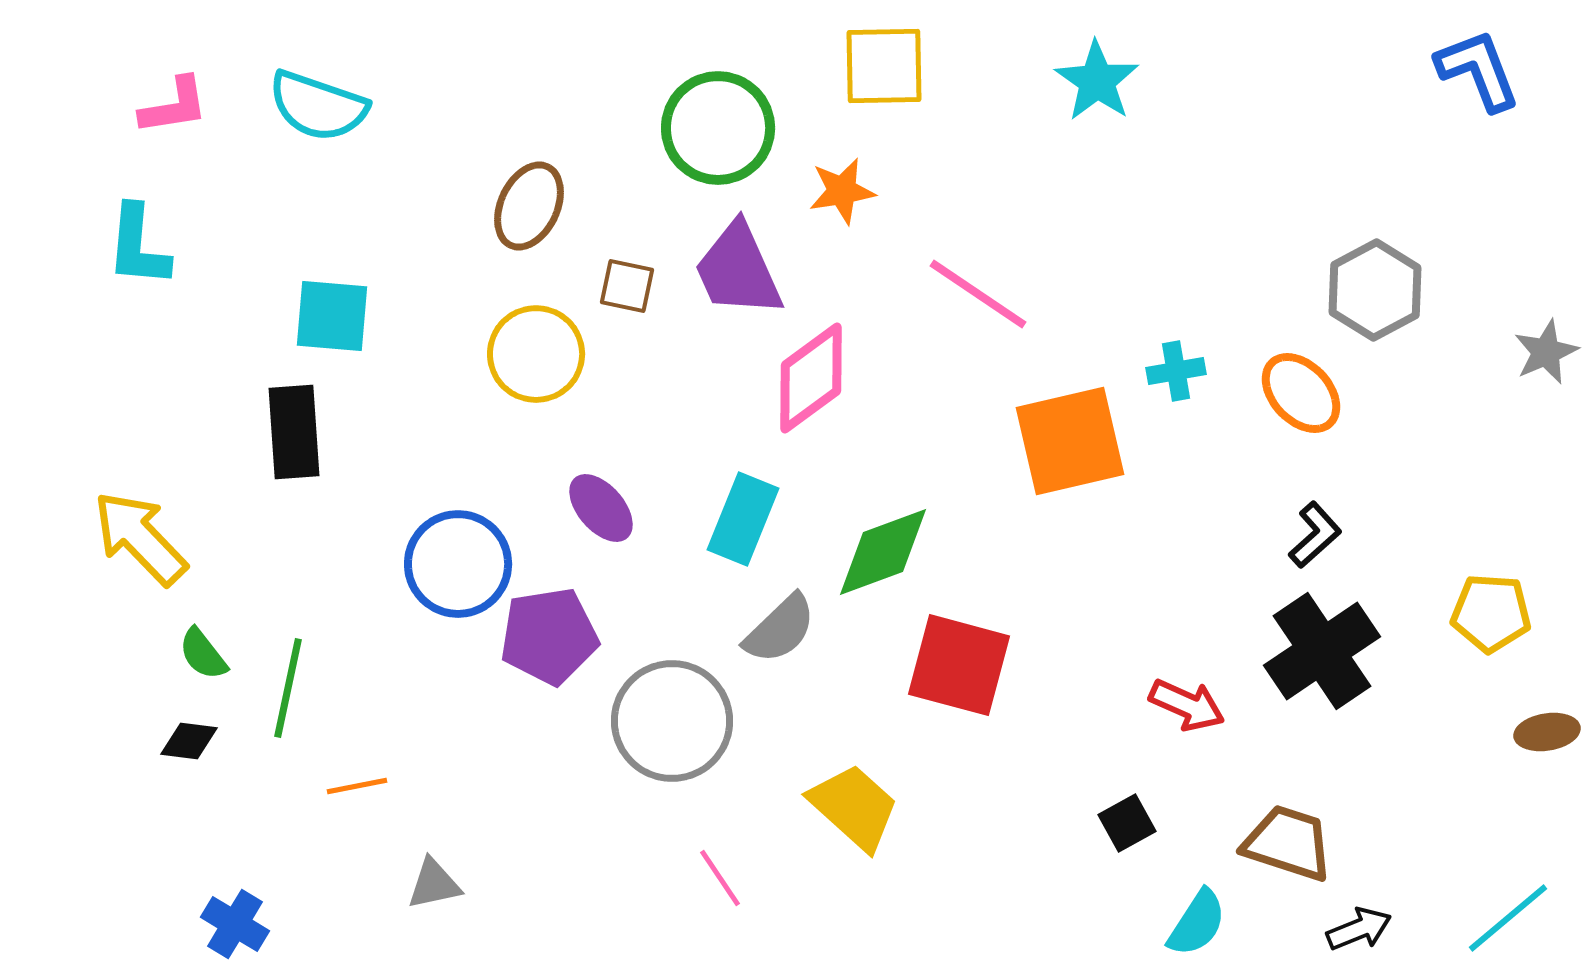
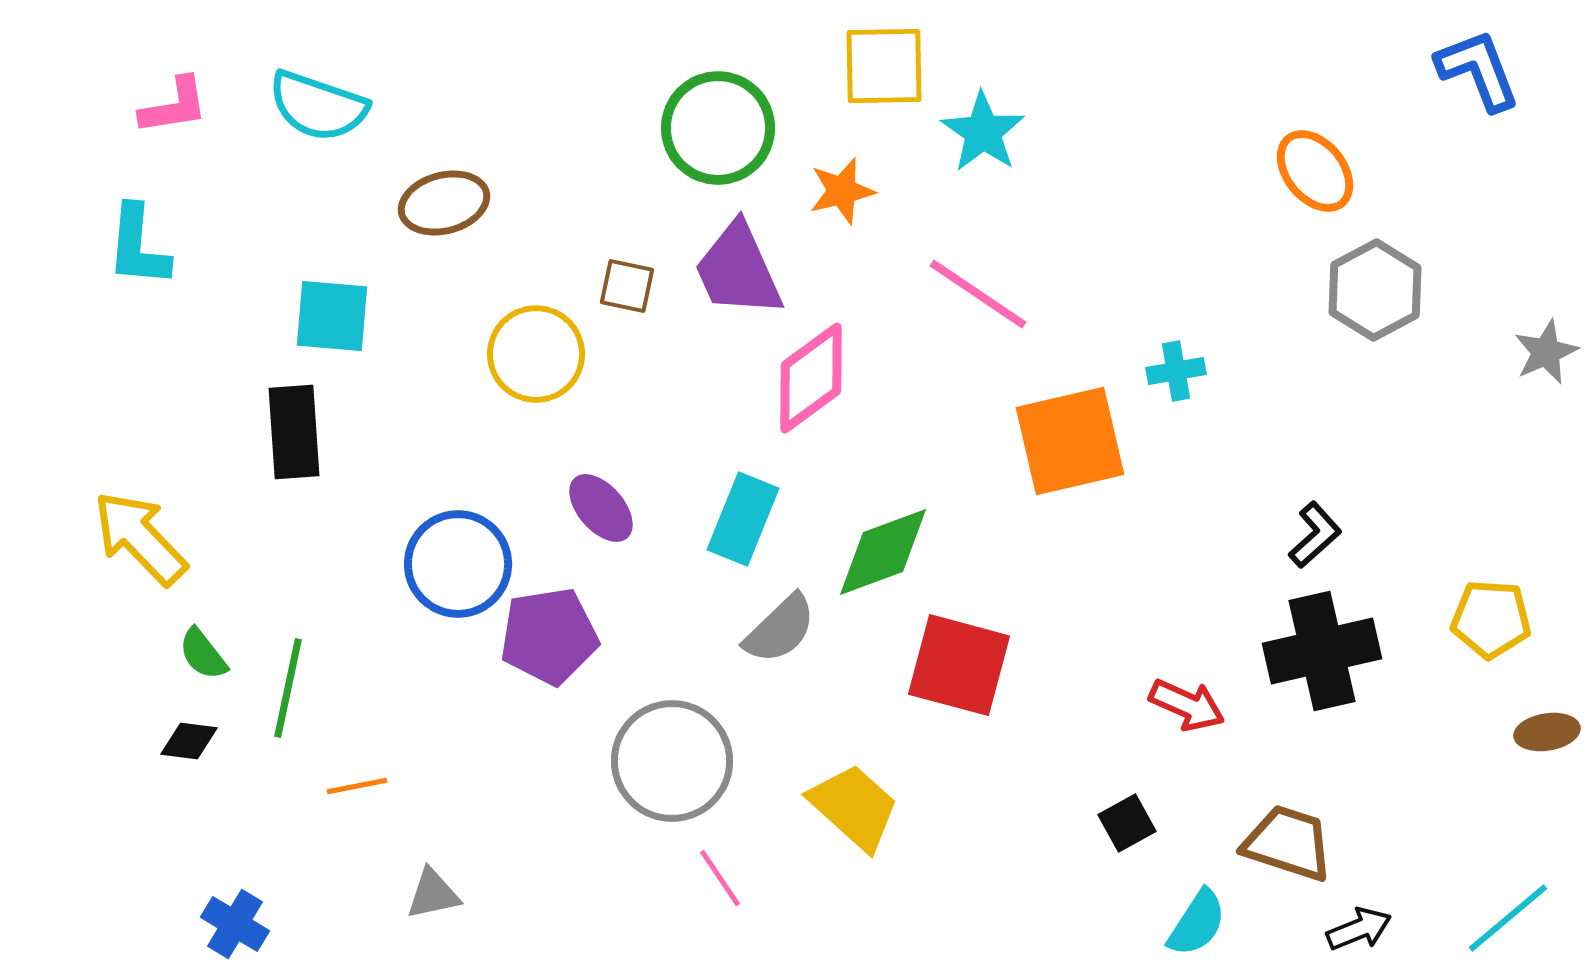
cyan star at (1097, 81): moved 114 px left, 51 px down
orange star at (842, 191): rotated 4 degrees counterclockwise
brown ellipse at (529, 206): moved 85 px left, 3 px up; rotated 50 degrees clockwise
orange ellipse at (1301, 393): moved 14 px right, 222 px up; rotated 4 degrees clockwise
yellow pentagon at (1491, 613): moved 6 px down
black cross at (1322, 651): rotated 21 degrees clockwise
gray circle at (672, 721): moved 40 px down
gray triangle at (434, 884): moved 1 px left, 10 px down
